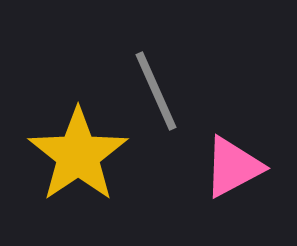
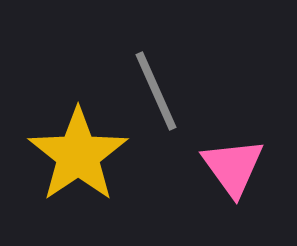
pink triangle: rotated 38 degrees counterclockwise
